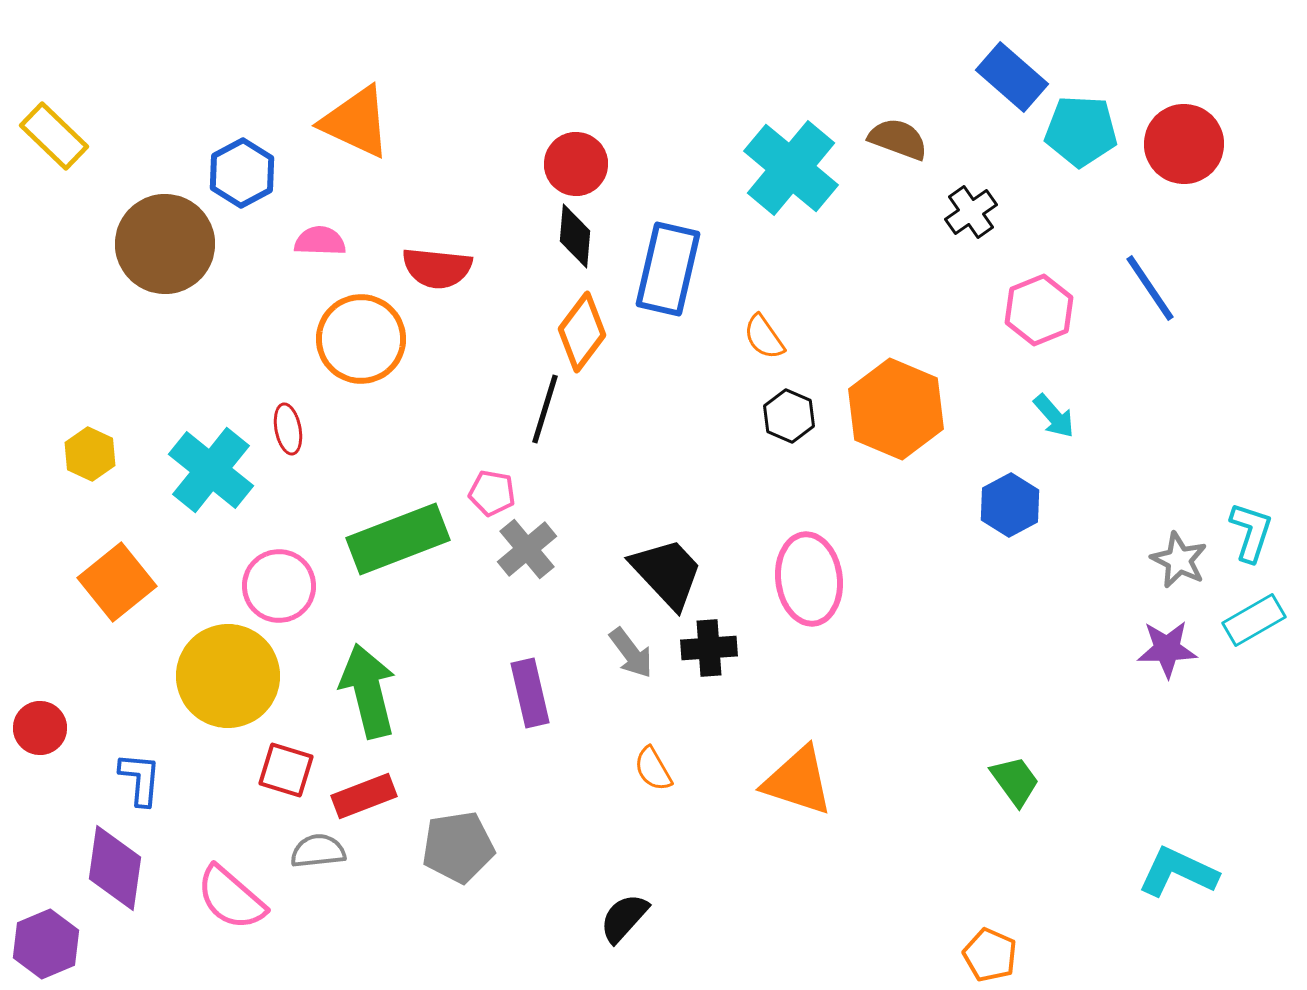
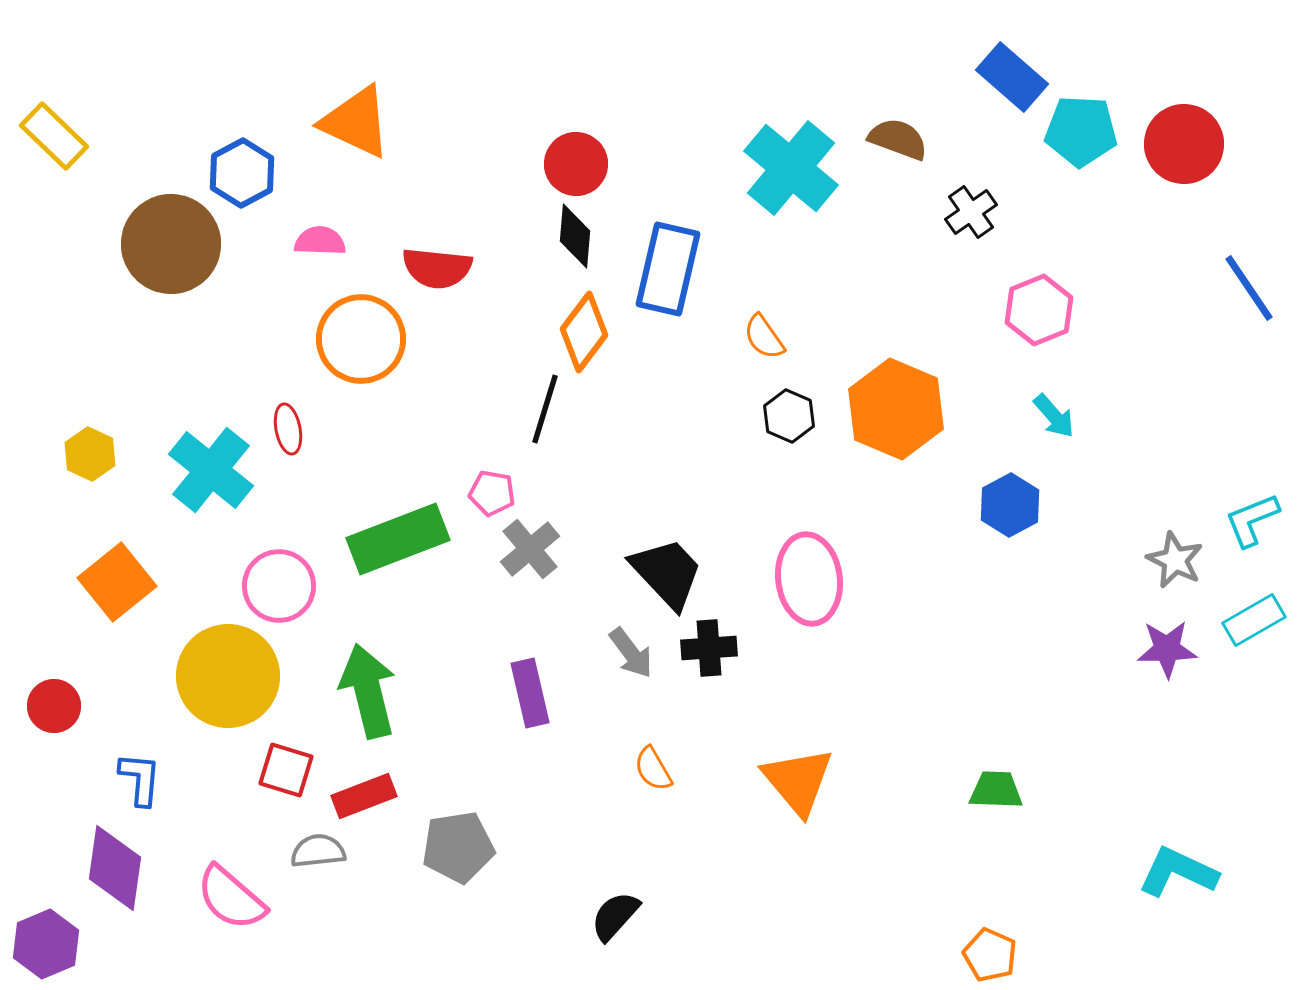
brown circle at (165, 244): moved 6 px right
blue line at (1150, 288): moved 99 px right
orange diamond at (582, 332): moved 2 px right
cyan L-shape at (1251, 532): moved 1 px right, 12 px up; rotated 130 degrees counterclockwise
gray cross at (527, 549): moved 3 px right
gray star at (1179, 560): moved 4 px left
red circle at (40, 728): moved 14 px right, 22 px up
orange triangle at (798, 781): rotated 32 degrees clockwise
green trapezoid at (1015, 781): moved 19 px left, 9 px down; rotated 52 degrees counterclockwise
black semicircle at (624, 918): moved 9 px left, 2 px up
